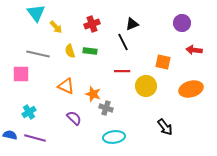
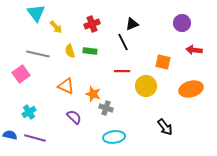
pink square: rotated 36 degrees counterclockwise
purple semicircle: moved 1 px up
